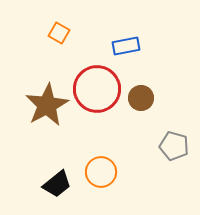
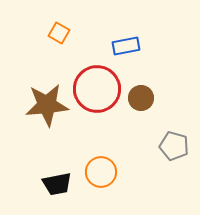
brown star: rotated 24 degrees clockwise
black trapezoid: rotated 28 degrees clockwise
